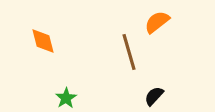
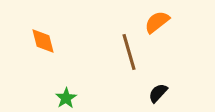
black semicircle: moved 4 px right, 3 px up
